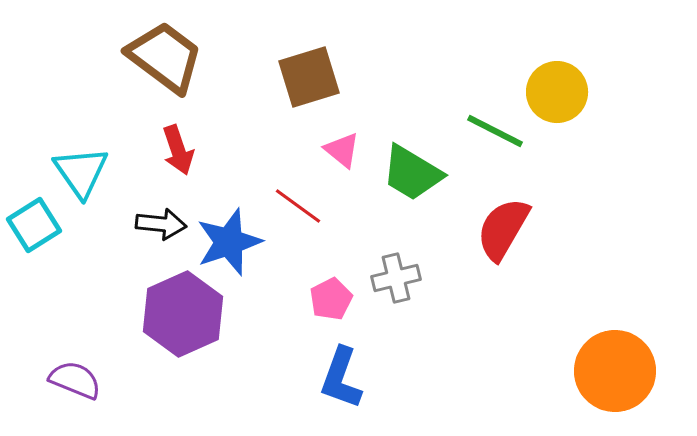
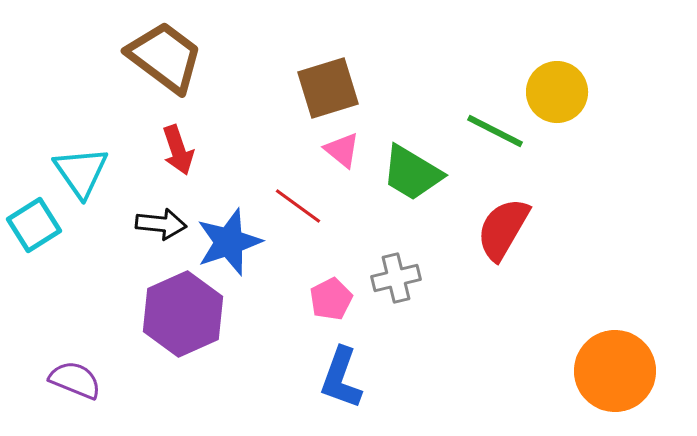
brown square: moved 19 px right, 11 px down
